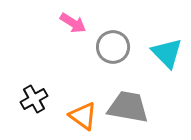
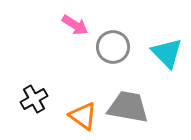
pink arrow: moved 2 px right, 2 px down
